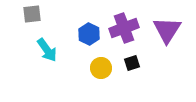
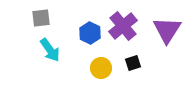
gray square: moved 9 px right, 4 px down
purple cross: moved 1 px left, 2 px up; rotated 20 degrees counterclockwise
blue hexagon: moved 1 px right, 1 px up
cyan arrow: moved 3 px right
black square: moved 1 px right
